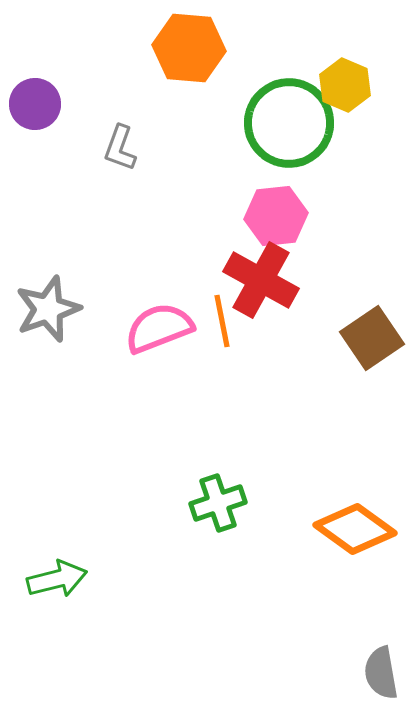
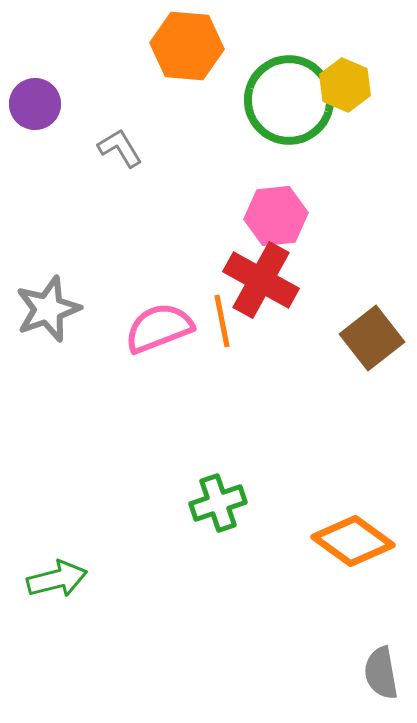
orange hexagon: moved 2 px left, 2 px up
green circle: moved 23 px up
gray L-shape: rotated 129 degrees clockwise
brown square: rotated 4 degrees counterclockwise
orange diamond: moved 2 px left, 12 px down
